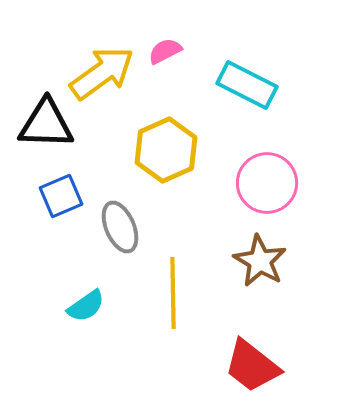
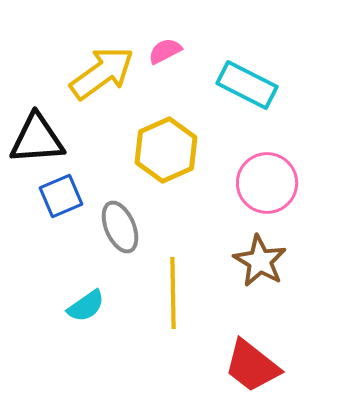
black triangle: moved 9 px left, 15 px down; rotated 6 degrees counterclockwise
